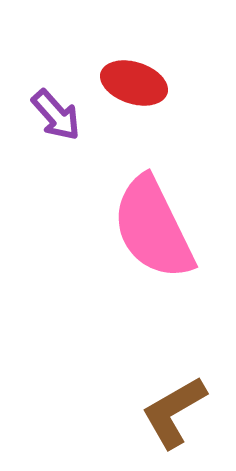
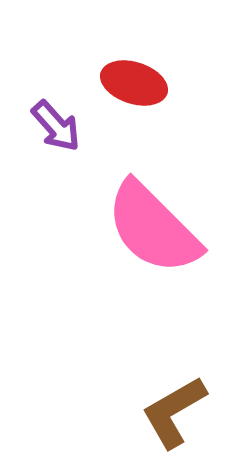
purple arrow: moved 11 px down
pink semicircle: rotated 19 degrees counterclockwise
